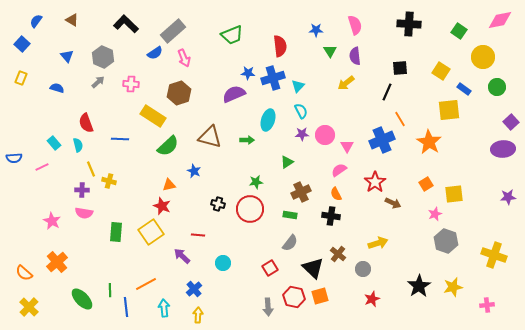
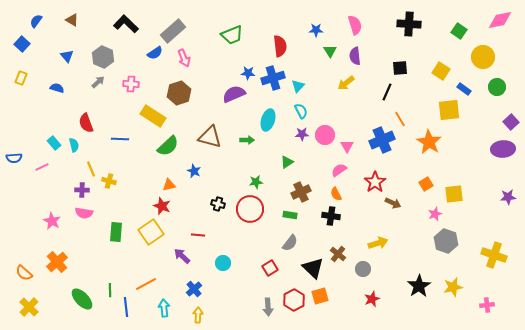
cyan semicircle at (78, 145): moved 4 px left
red hexagon at (294, 297): moved 3 px down; rotated 20 degrees clockwise
